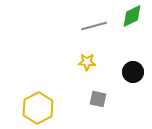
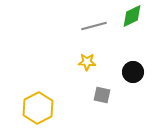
gray square: moved 4 px right, 4 px up
